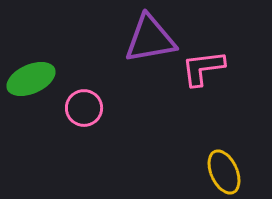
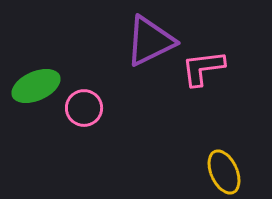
purple triangle: moved 2 px down; rotated 16 degrees counterclockwise
green ellipse: moved 5 px right, 7 px down
